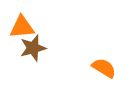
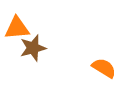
orange triangle: moved 5 px left, 1 px down
